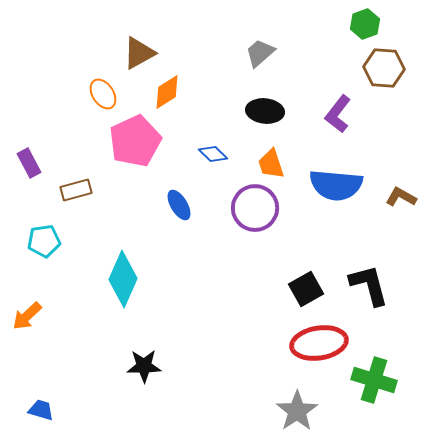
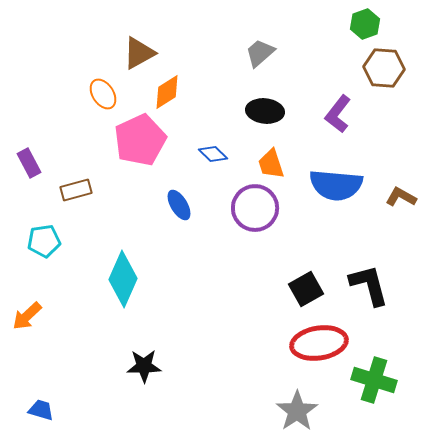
pink pentagon: moved 5 px right, 1 px up
